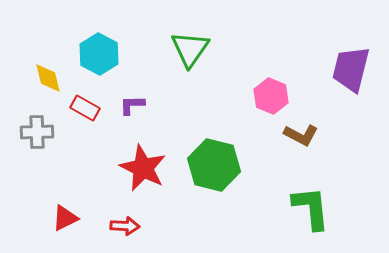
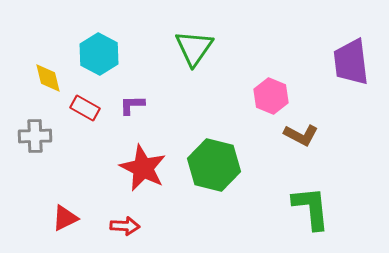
green triangle: moved 4 px right, 1 px up
purple trapezoid: moved 7 px up; rotated 21 degrees counterclockwise
gray cross: moved 2 px left, 4 px down
